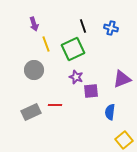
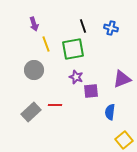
green square: rotated 15 degrees clockwise
gray rectangle: rotated 18 degrees counterclockwise
